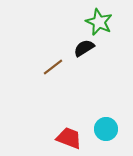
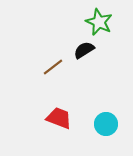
black semicircle: moved 2 px down
cyan circle: moved 5 px up
red trapezoid: moved 10 px left, 20 px up
